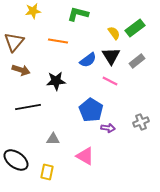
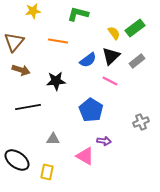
black triangle: rotated 18 degrees clockwise
purple arrow: moved 4 px left, 13 px down
black ellipse: moved 1 px right
